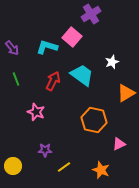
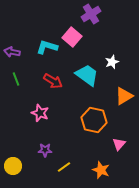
purple arrow: moved 4 px down; rotated 140 degrees clockwise
cyan trapezoid: moved 5 px right
red arrow: rotated 96 degrees clockwise
orange triangle: moved 2 px left, 3 px down
pink star: moved 4 px right, 1 px down
pink triangle: rotated 24 degrees counterclockwise
